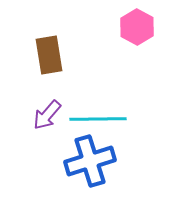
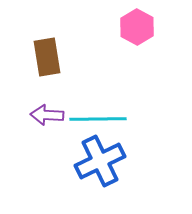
brown rectangle: moved 2 px left, 2 px down
purple arrow: rotated 52 degrees clockwise
blue cross: moved 10 px right; rotated 9 degrees counterclockwise
